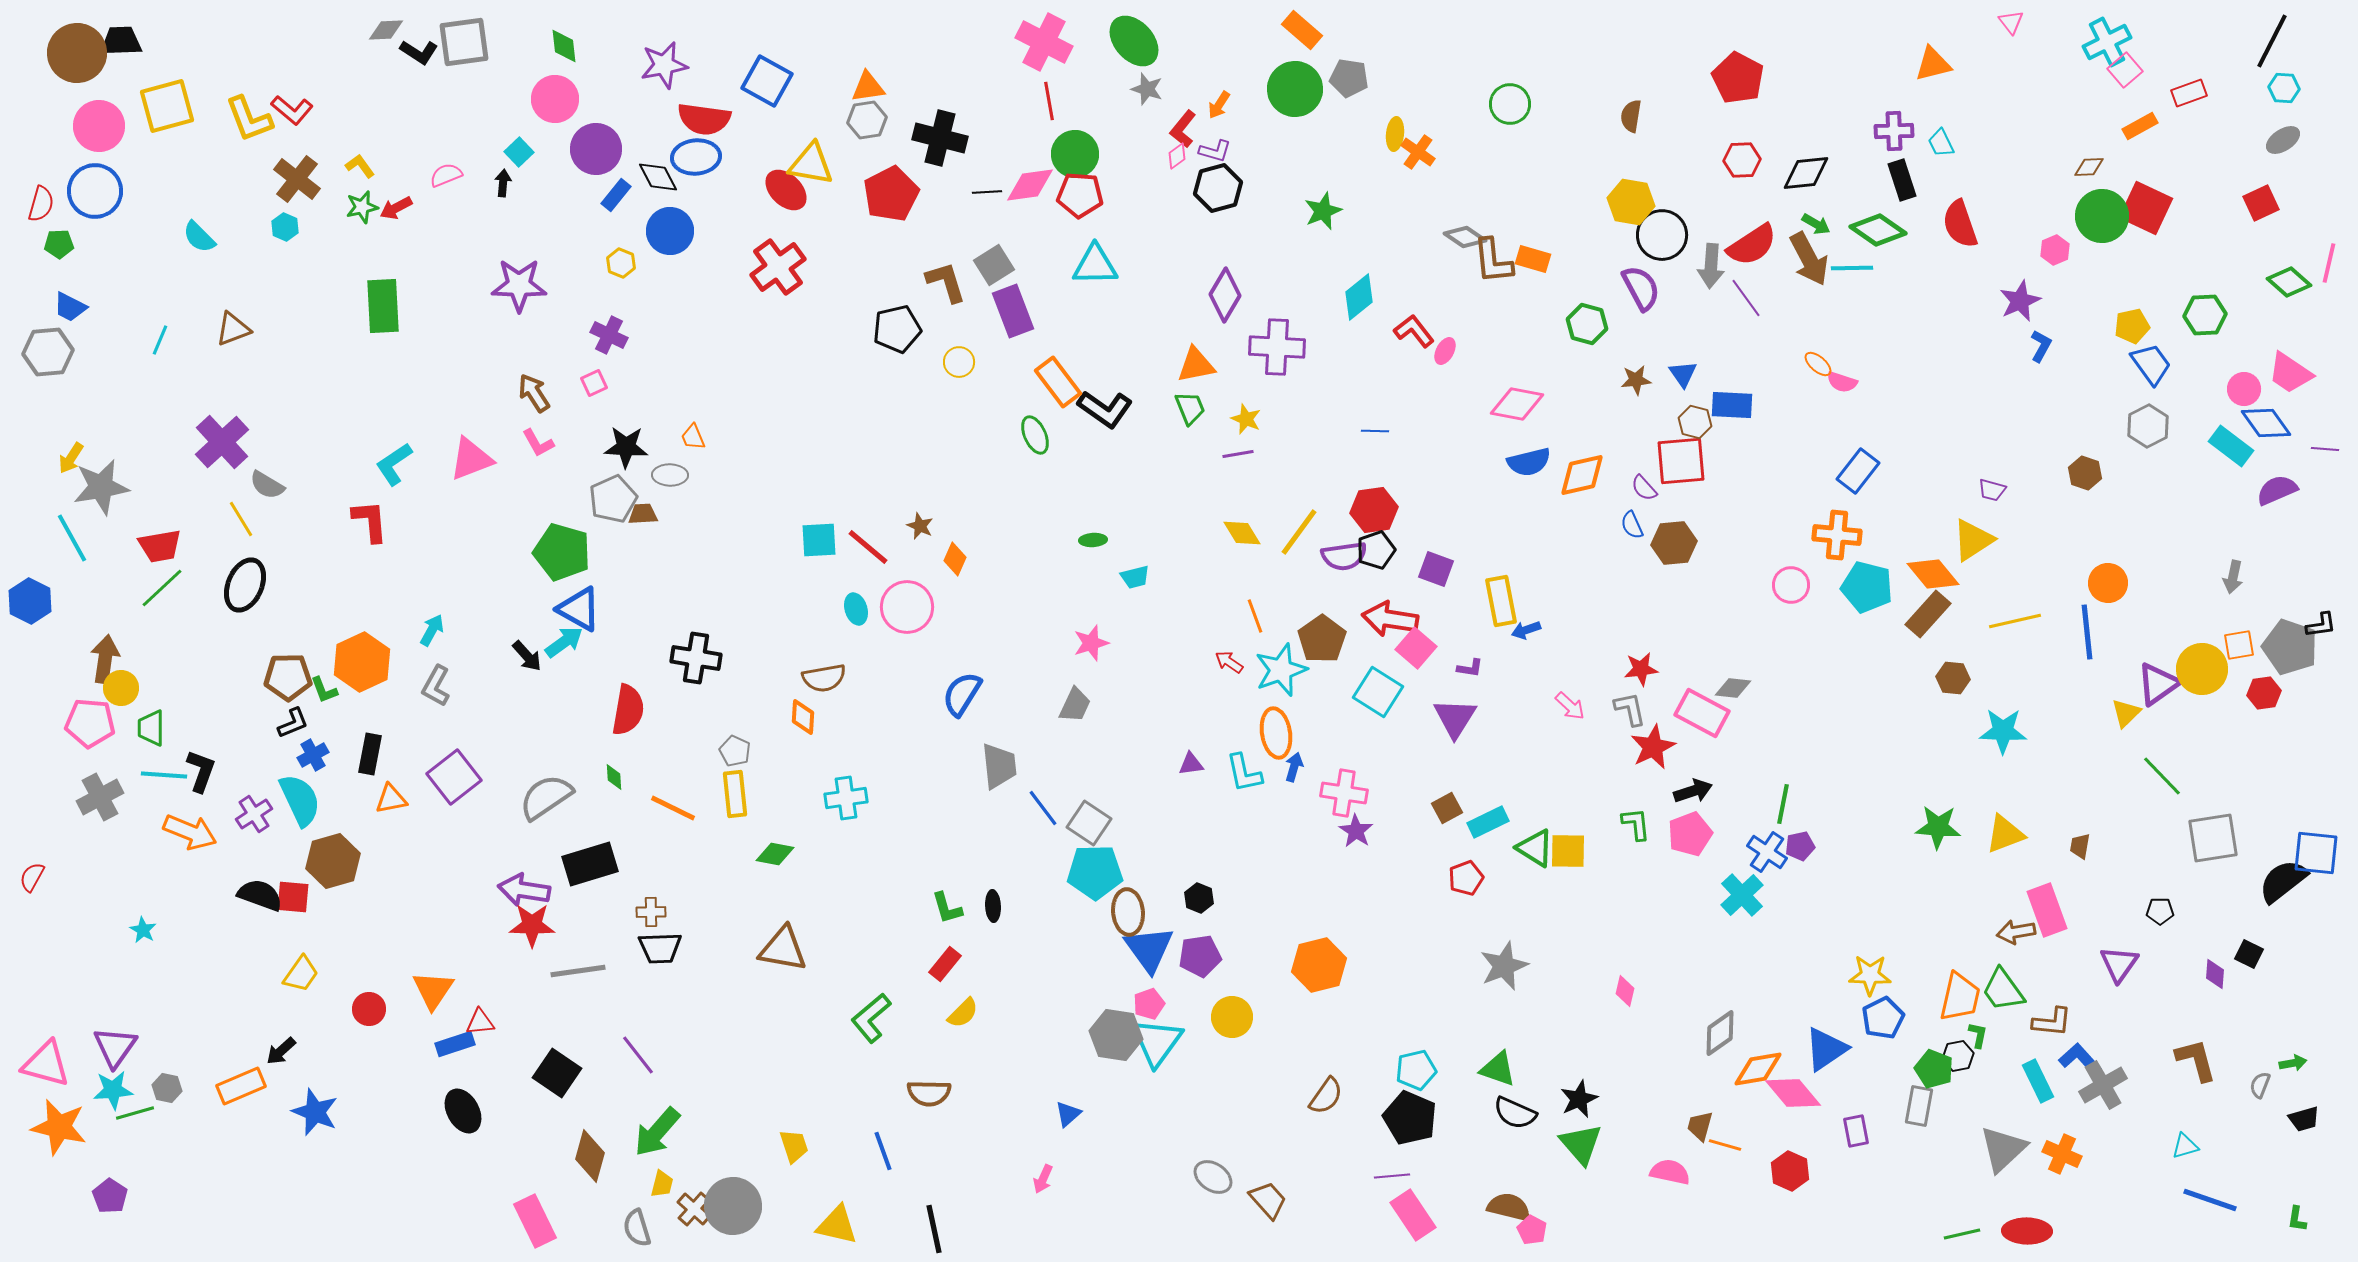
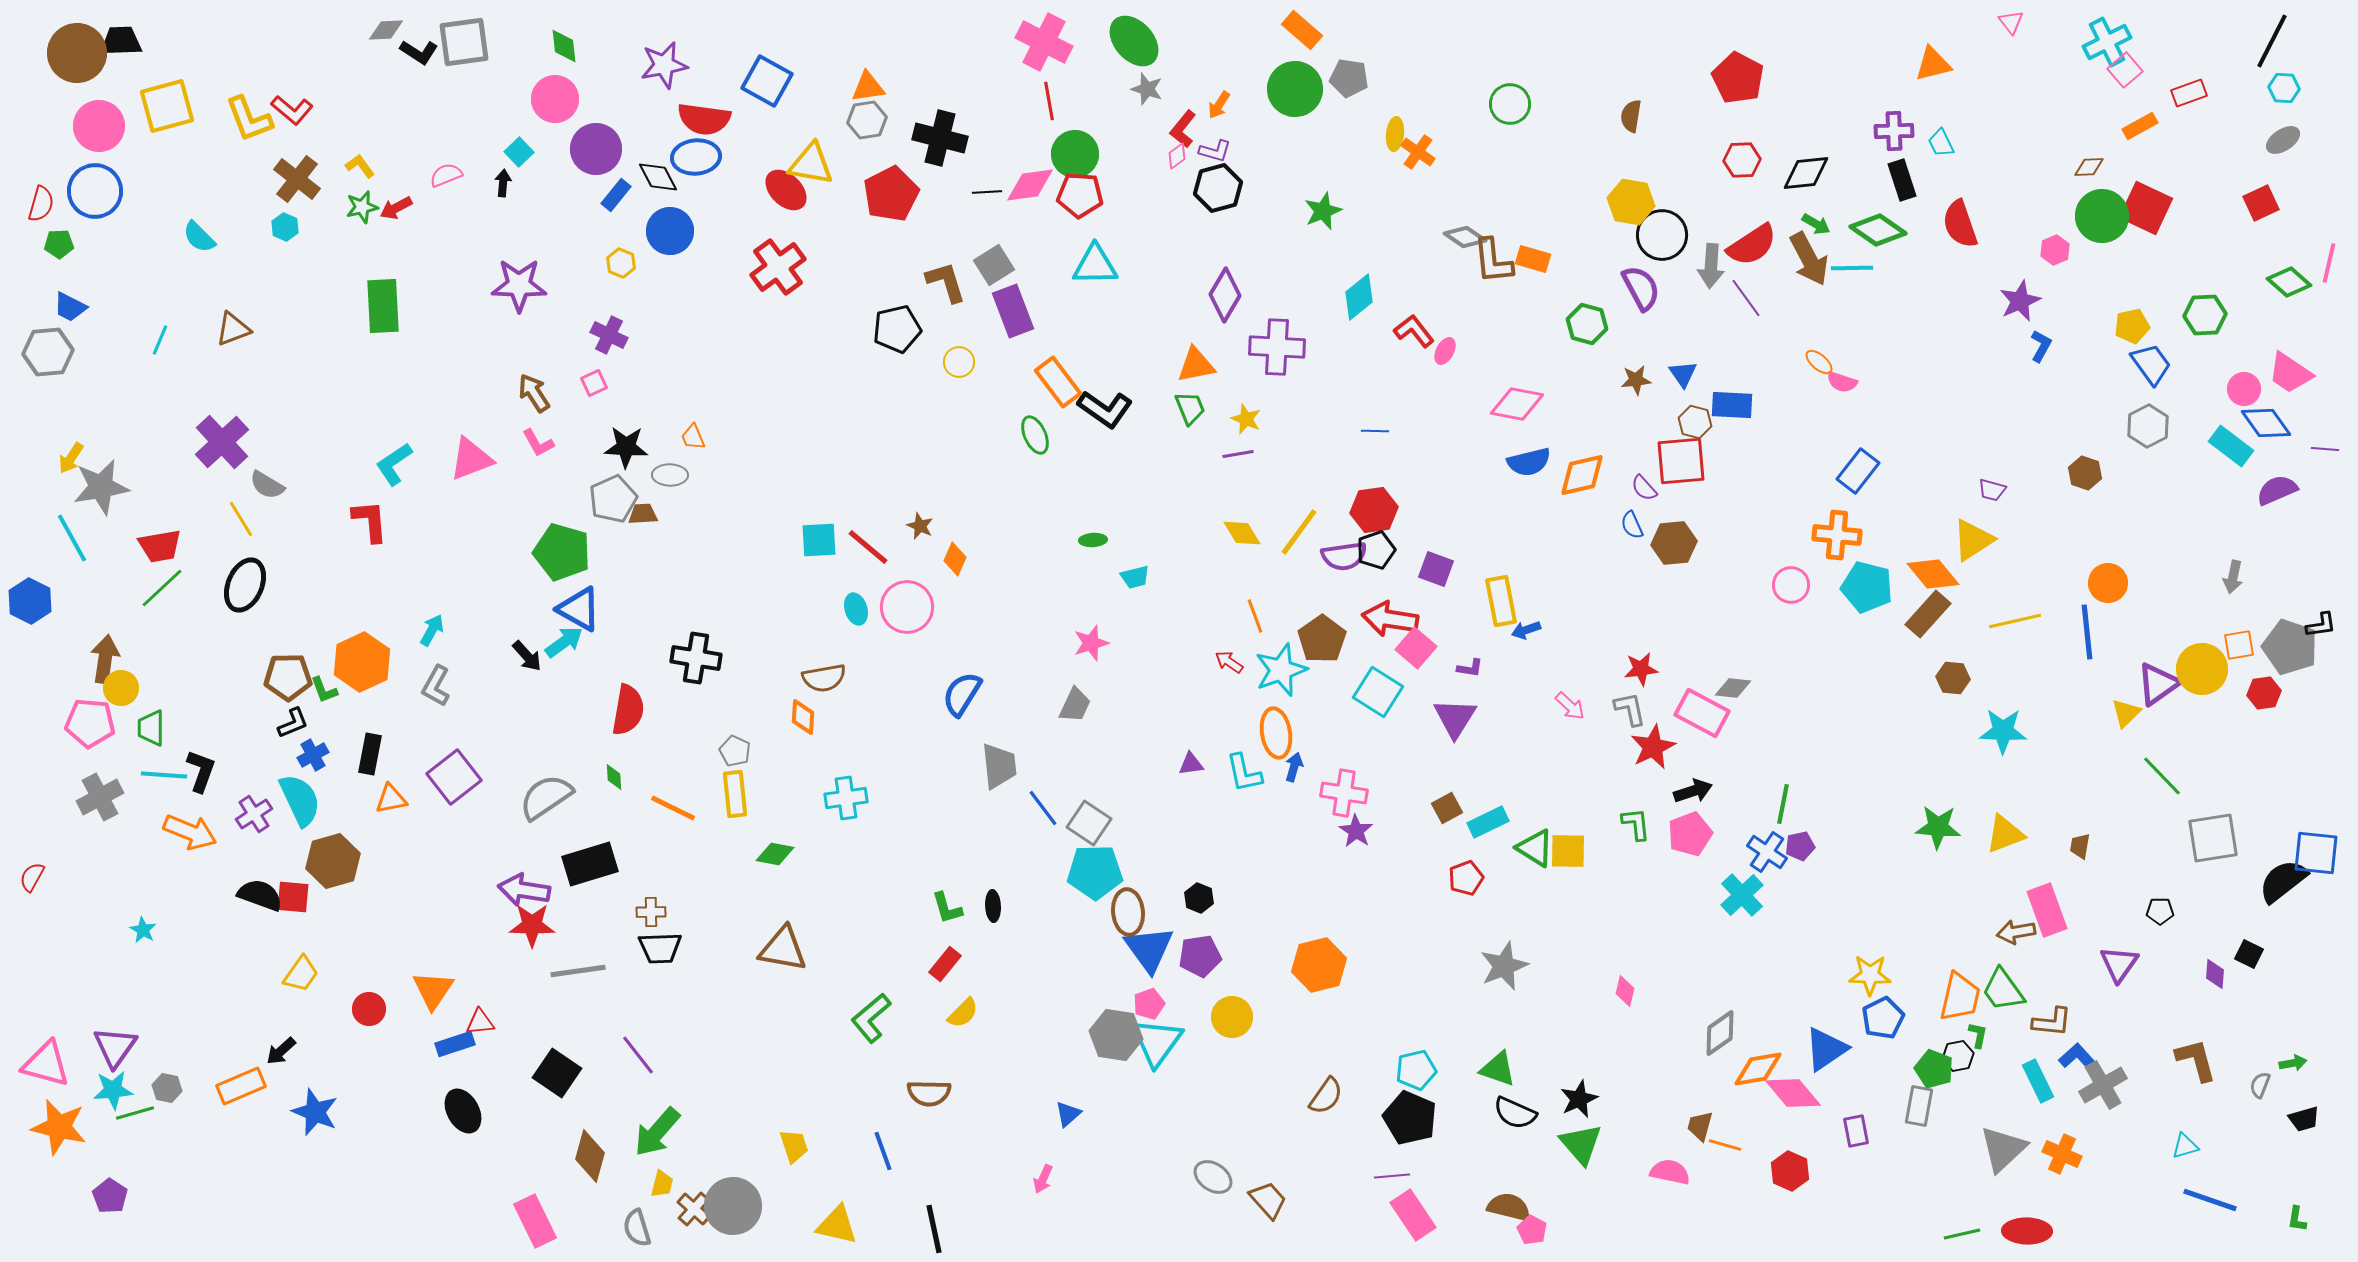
orange ellipse at (1818, 364): moved 1 px right, 2 px up
